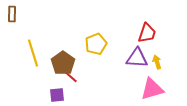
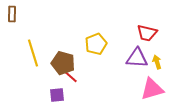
red trapezoid: rotated 85 degrees clockwise
brown pentagon: rotated 20 degrees counterclockwise
